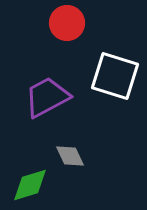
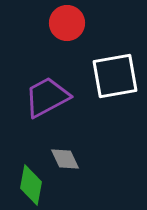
white square: rotated 27 degrees counterclockwise
gray diamond: moved 5 px left, 3 px down
green diamond: moved 1 px right; rotated 63 degrees counterclockwise
